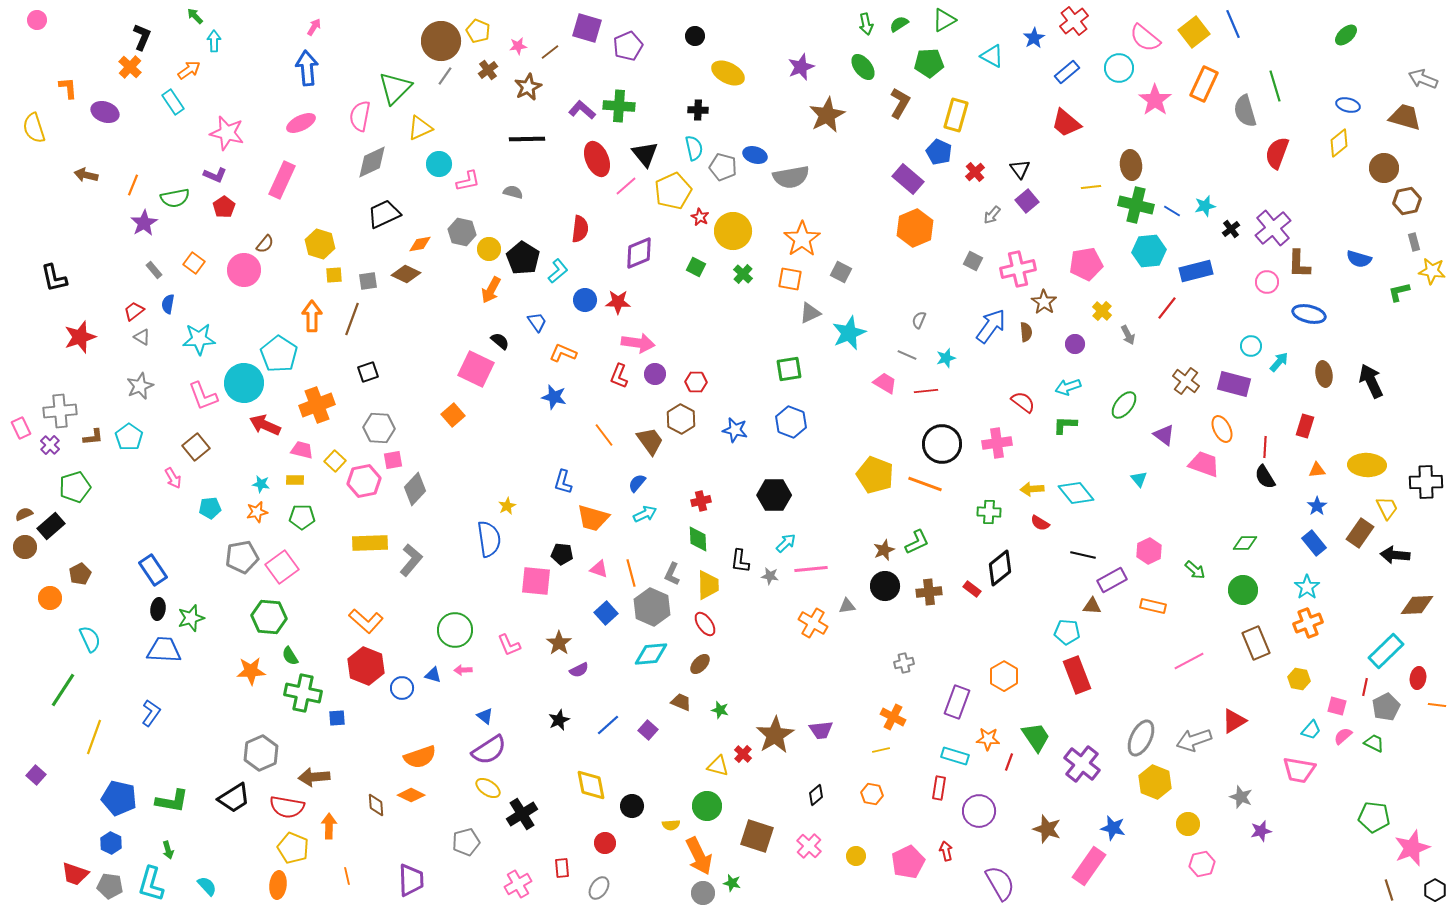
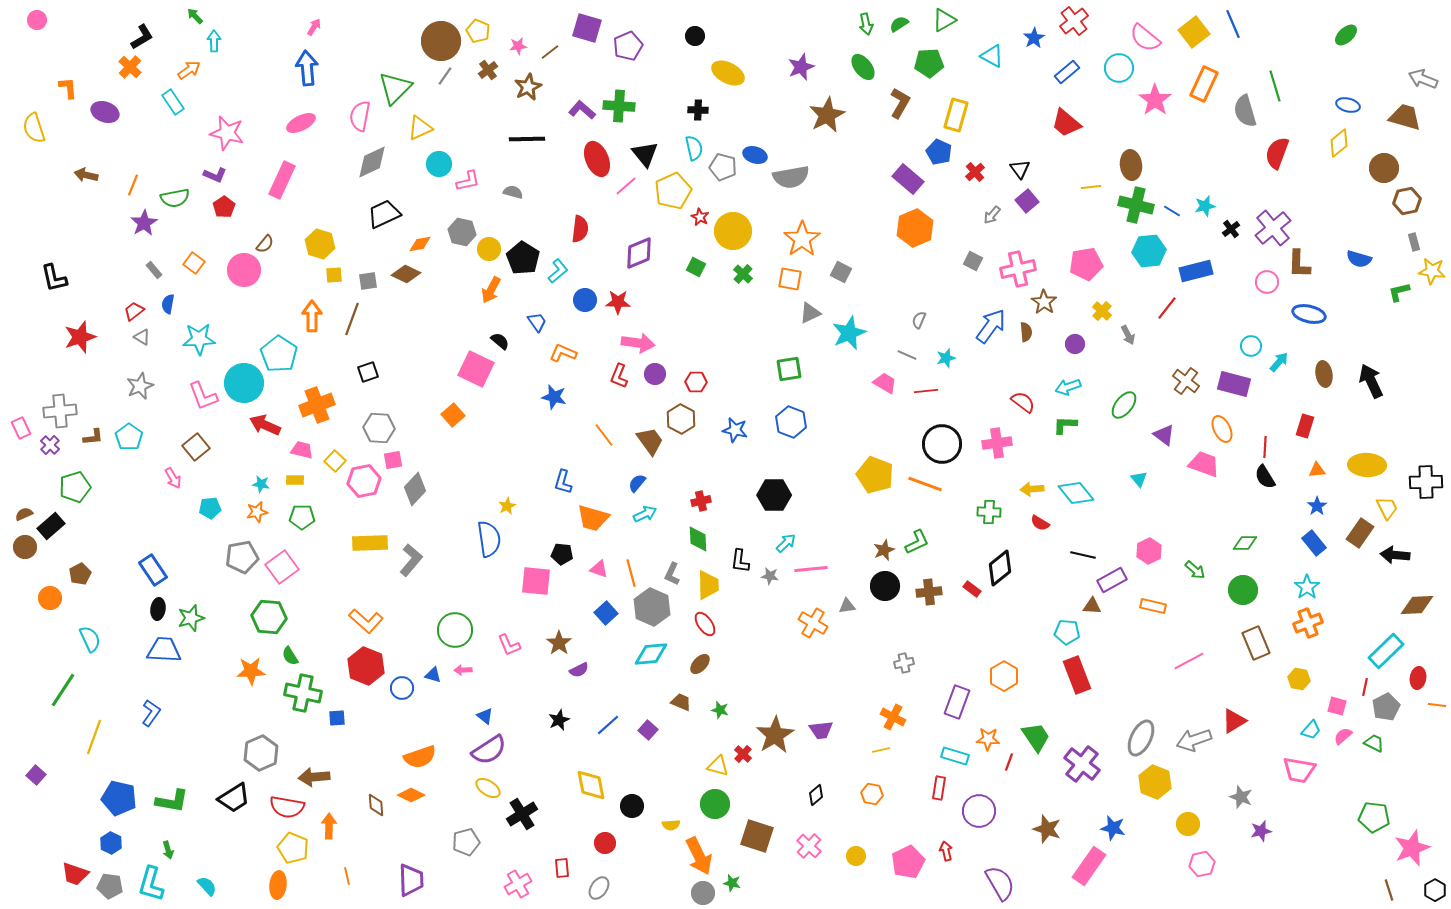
black L-shape at (142, 37): rotated 36 degrees clockwise
green circle at (707, 806): moved 8 px right, 2 px up
